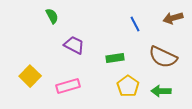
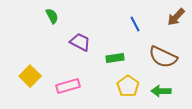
brown arrow: moved 3 px right, 1 px up; rotated 30 degrees counterclockwise
purple trapezoid: moved 6 px right, 3 px up
